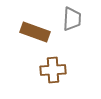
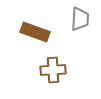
gray trapezoid: moved 8 px right
